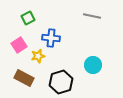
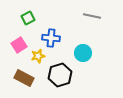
cyan circle: moved 10 px left, 12 px up
black hexagon: moved 1 px left, 7 px up
